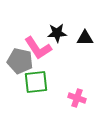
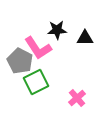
black star: moved 3 px up
gray pentagon: rotated 15 degrees clockwise
green square: rotated 20 degrees counterclockwise
pink cross: rotated 30 degrees clockwise
